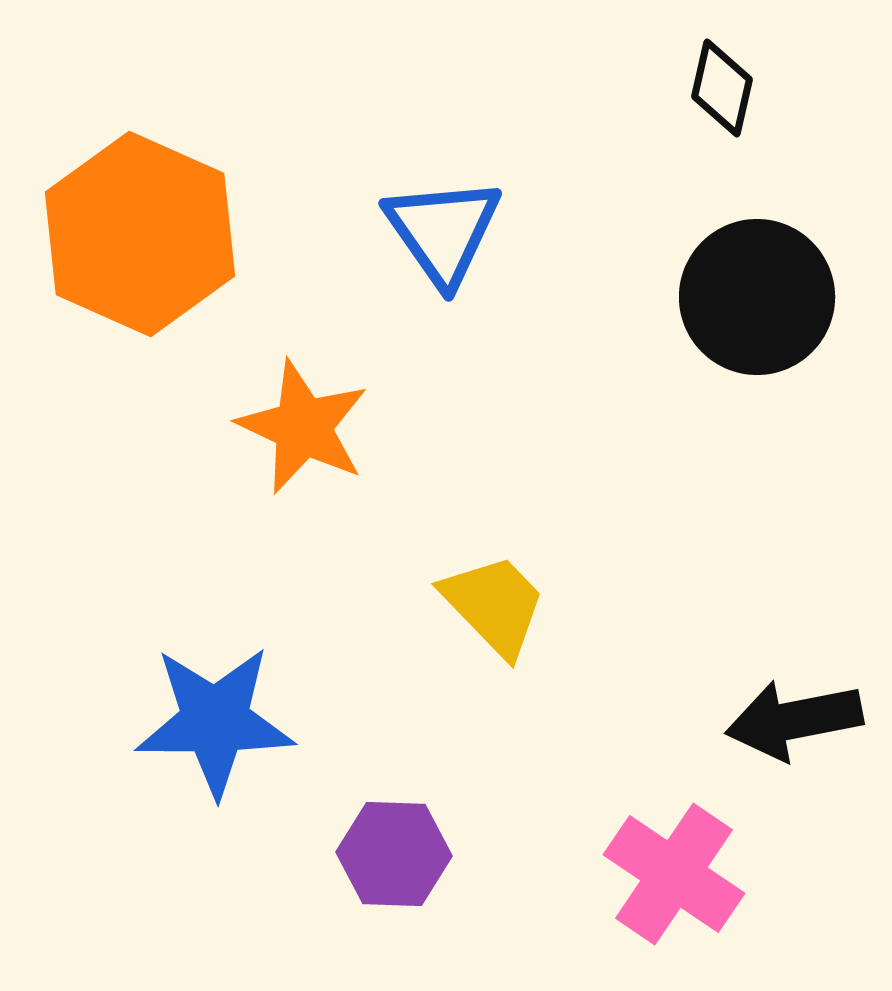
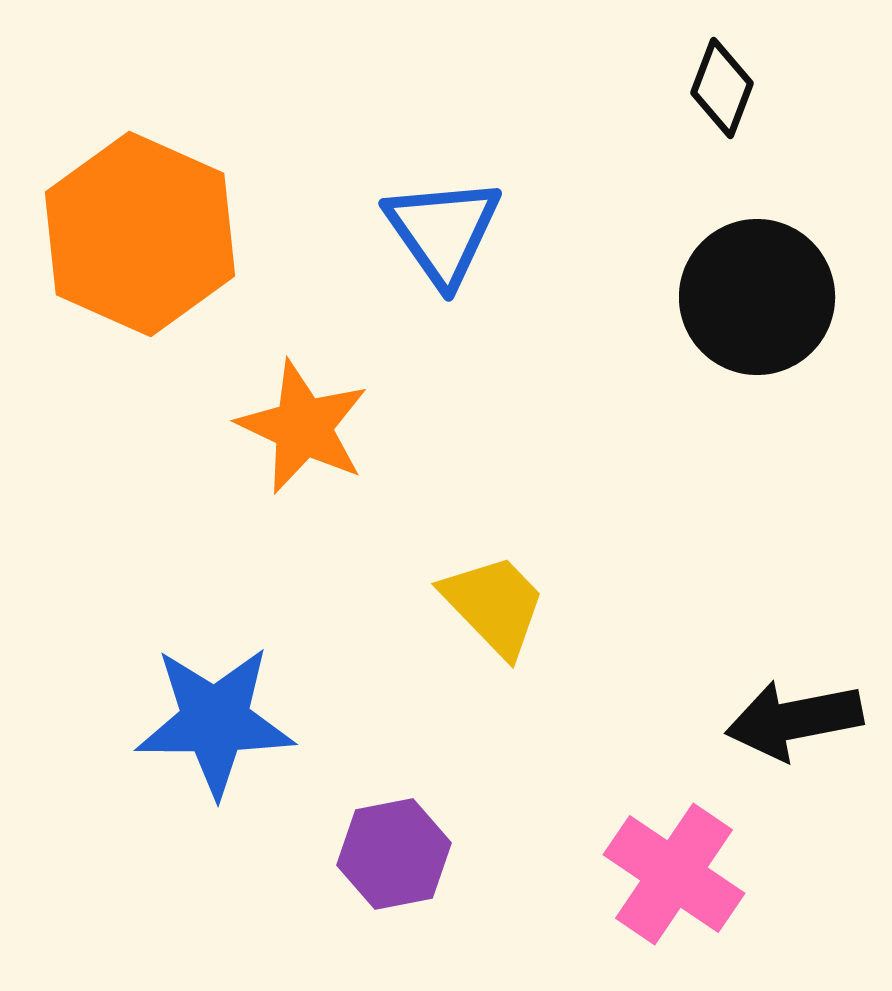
black diamond: rotated 8 degrees clockwise
purple hexagon: rotated 13 degrees counterclockwise
